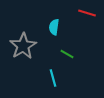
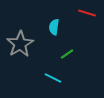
gray star: moved 3 px left, 2 px up
green line: rotated 64 degrees counterclockwise
cyan line: rotated 48 degrees counterclockwise
